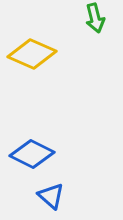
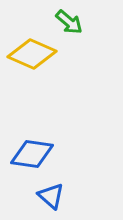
green arrow: moved 26 px left, 4 px down; rotated 36 degrees counterclockwise
blue diamond: rotated 18 degrees counterclockwise
